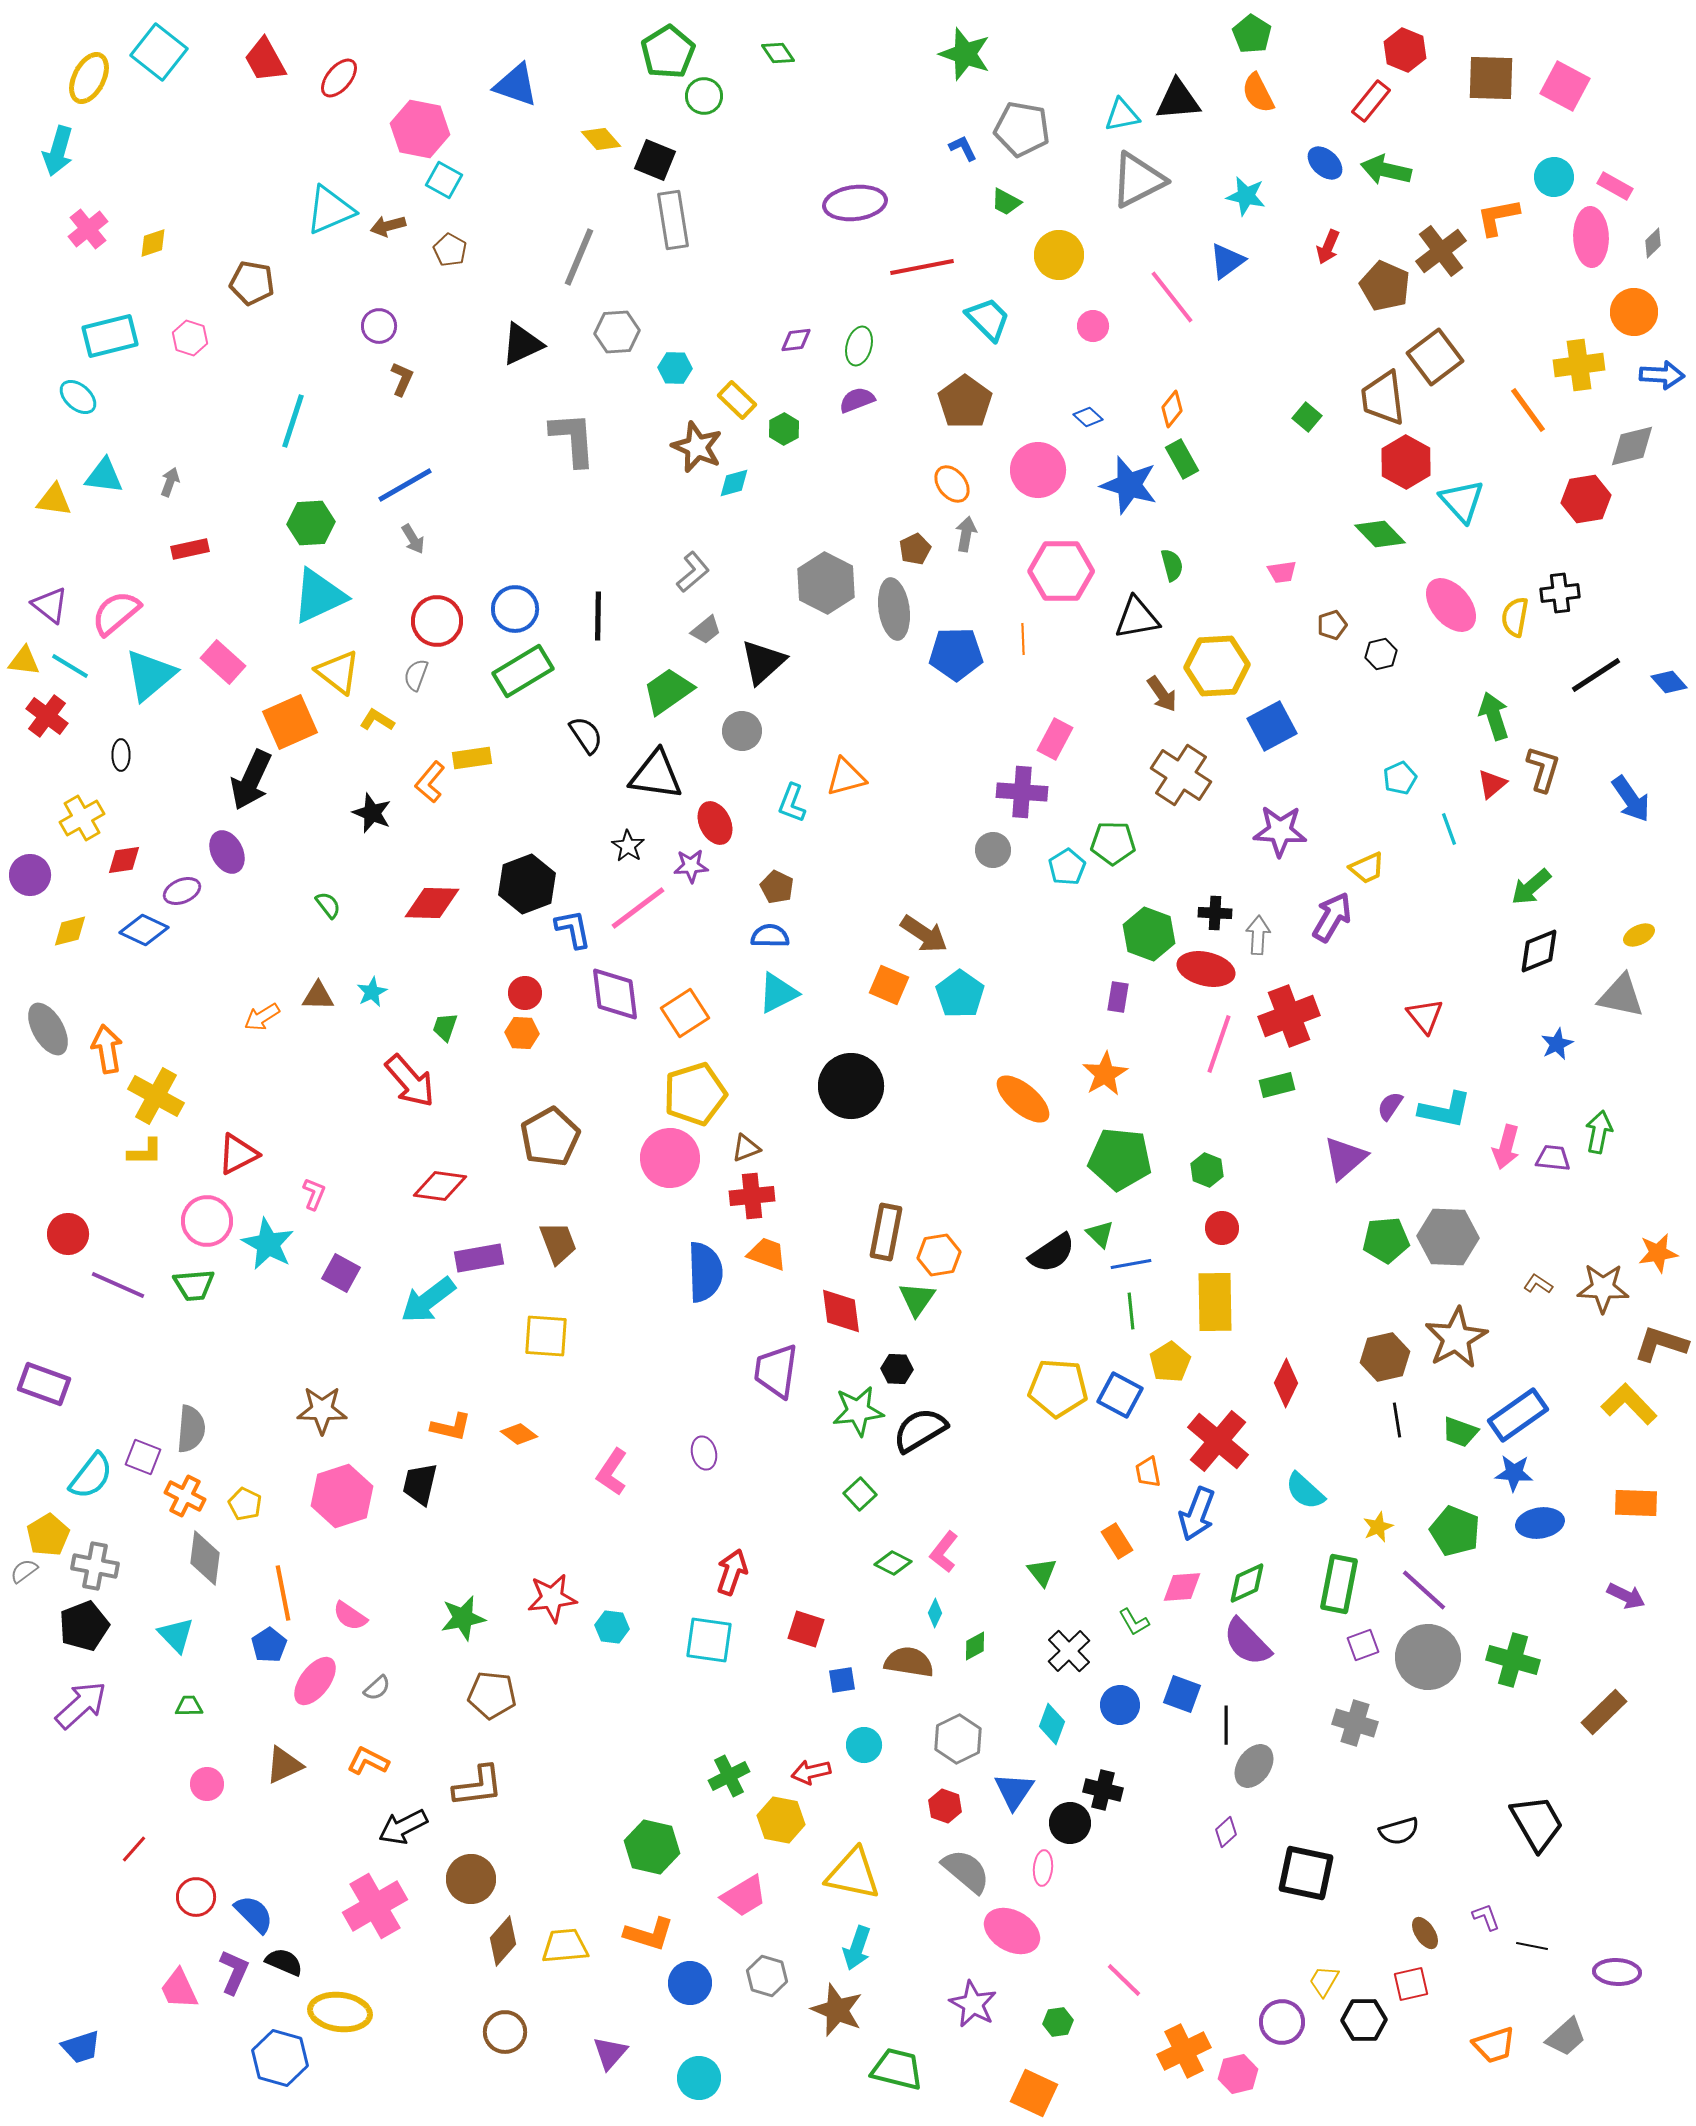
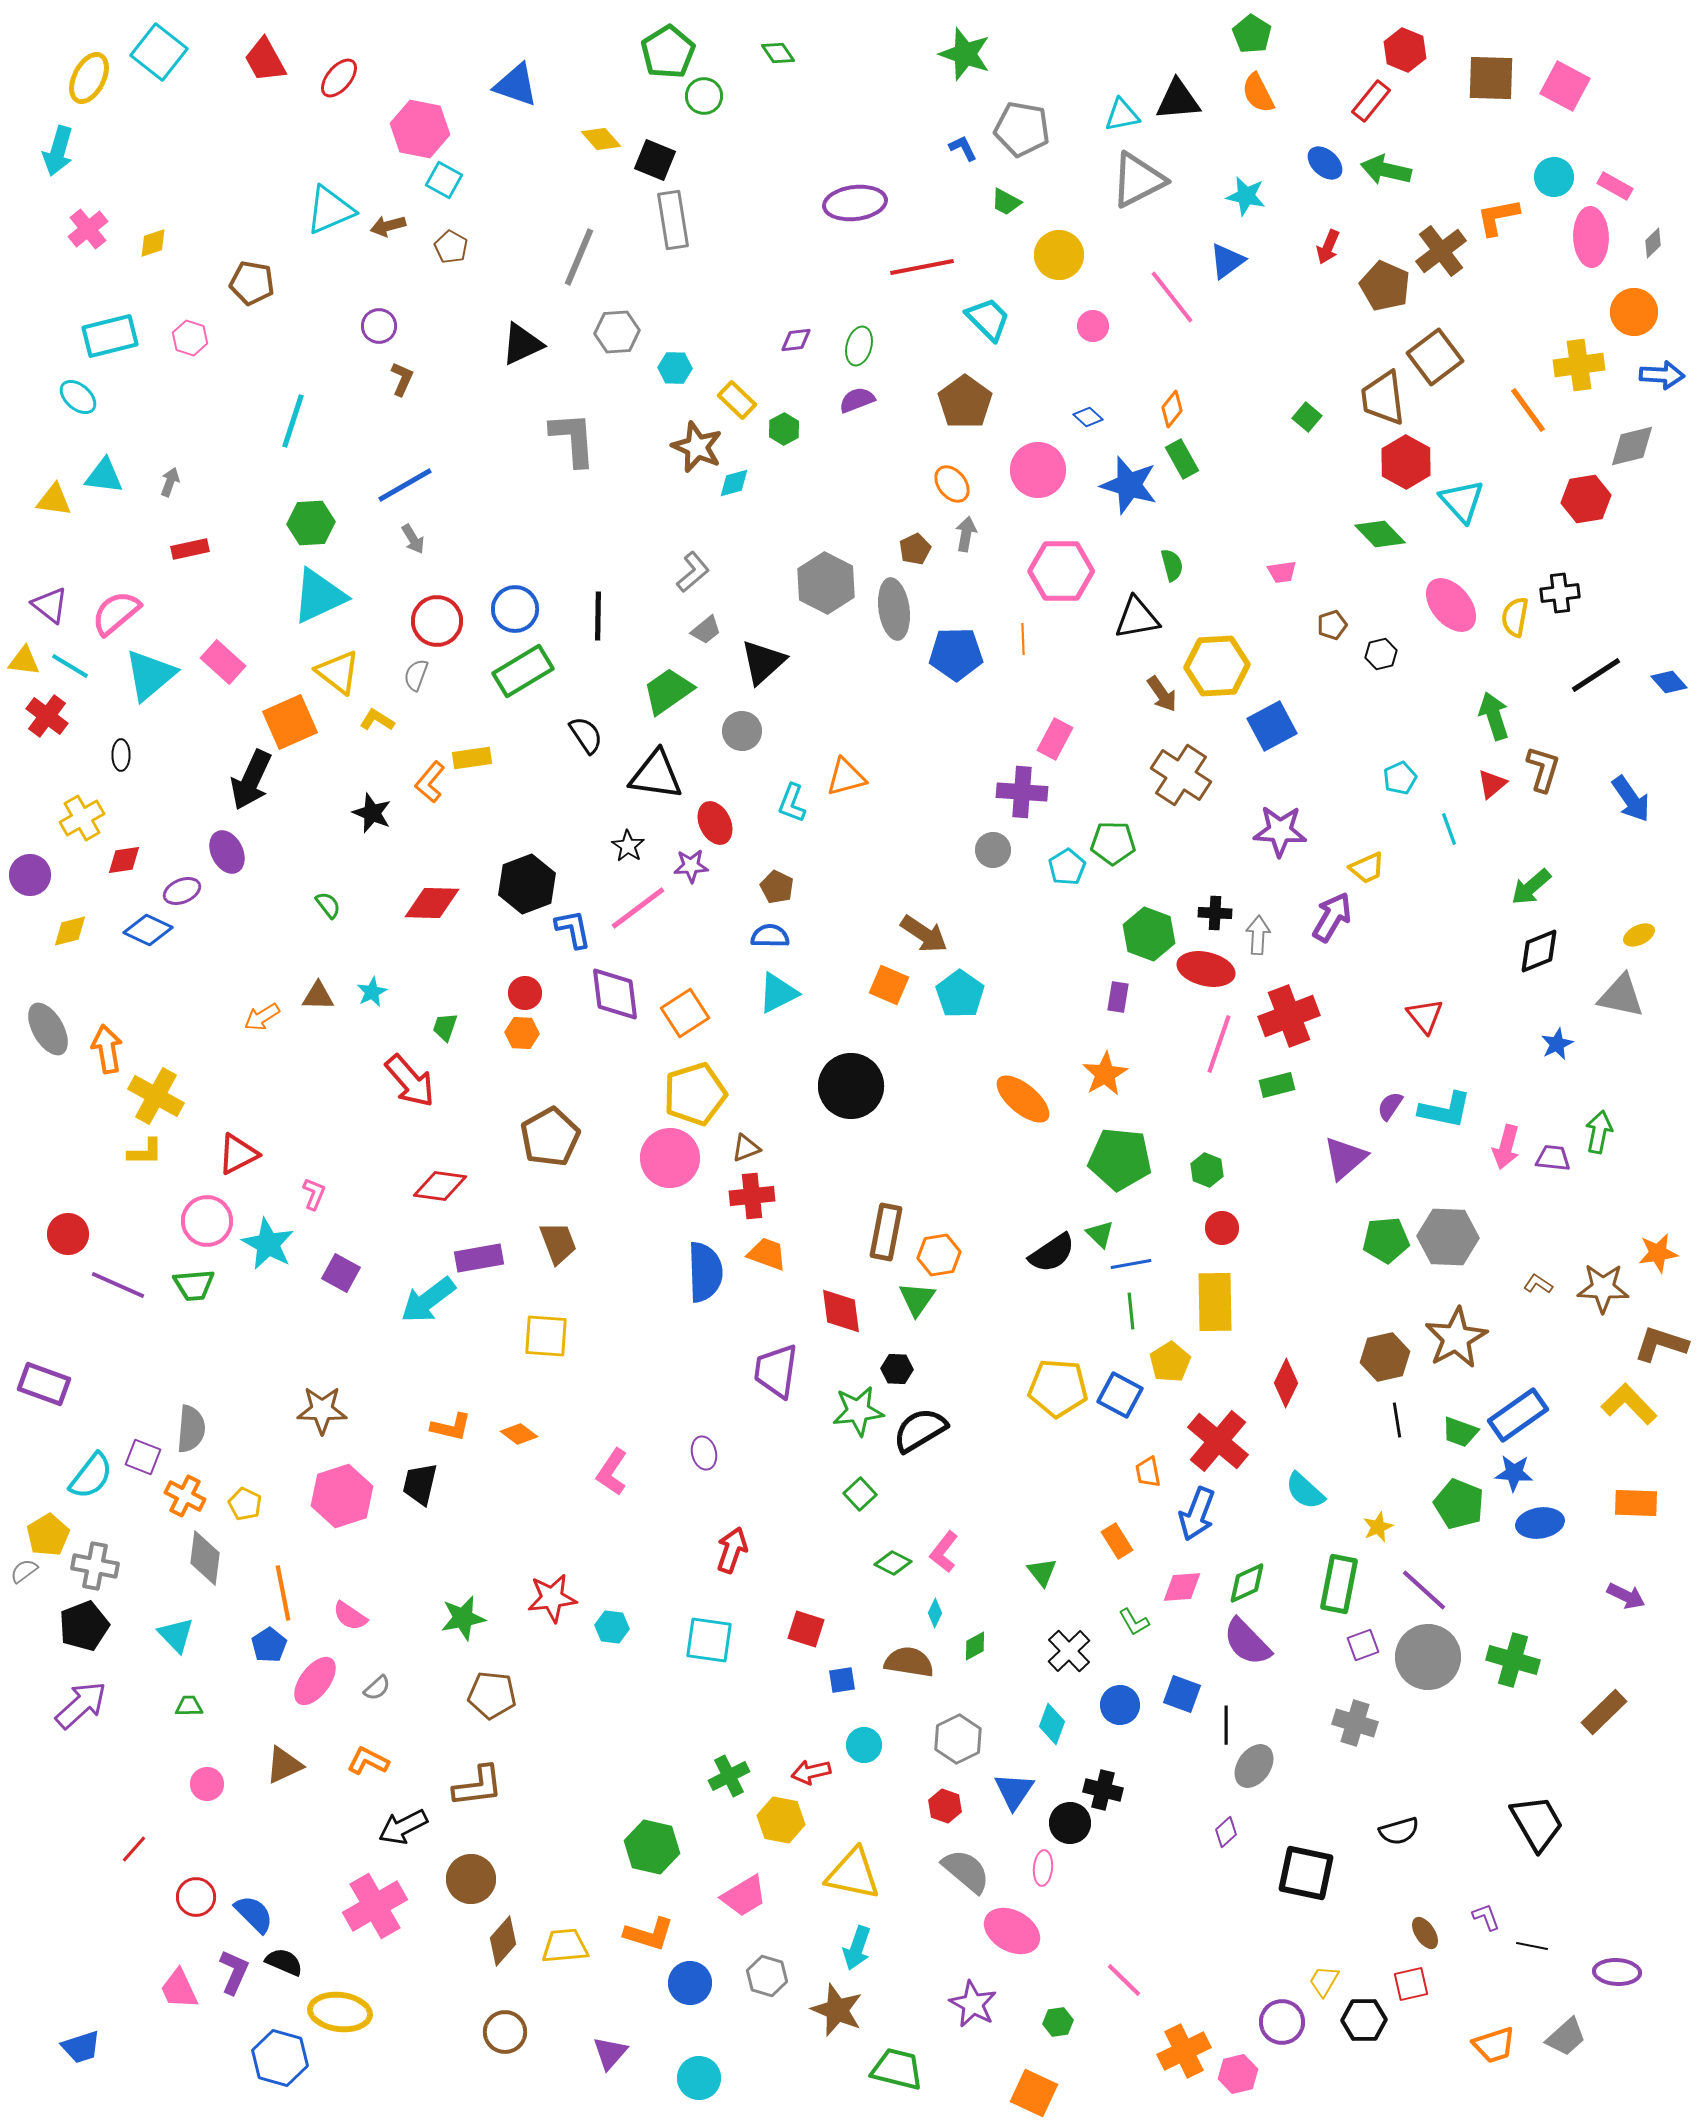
brown pentagon at (450, 250): moved 1 px right, 3 px up
blue diamond at (144, 930): moved 4 px right
green pentagon at (1455, 1531): moved 4 px right, 27 px up
red arrow at (732, 1572): moved 22 px up
